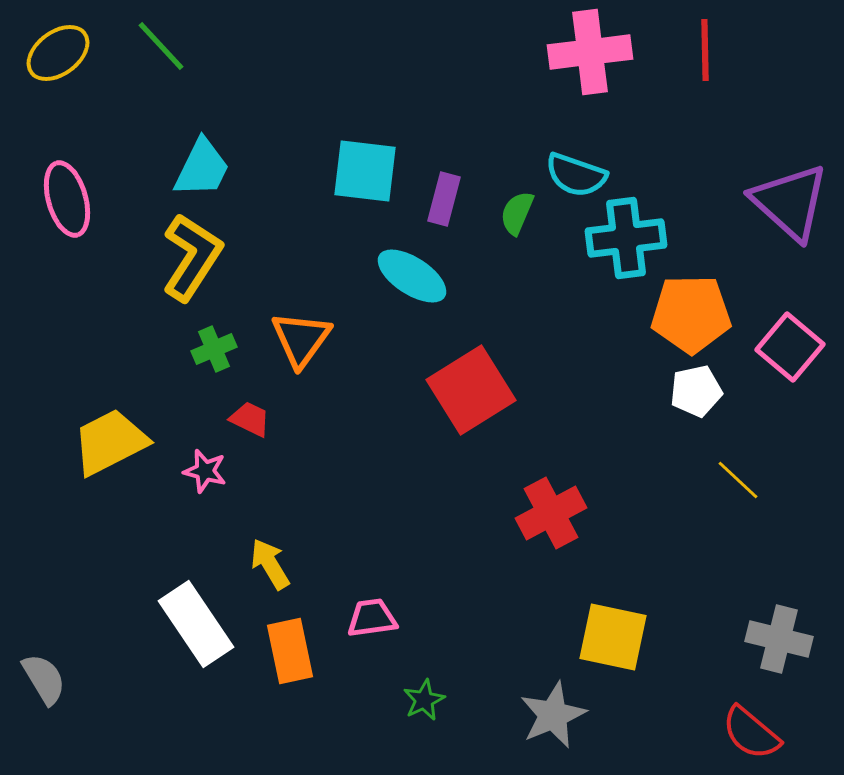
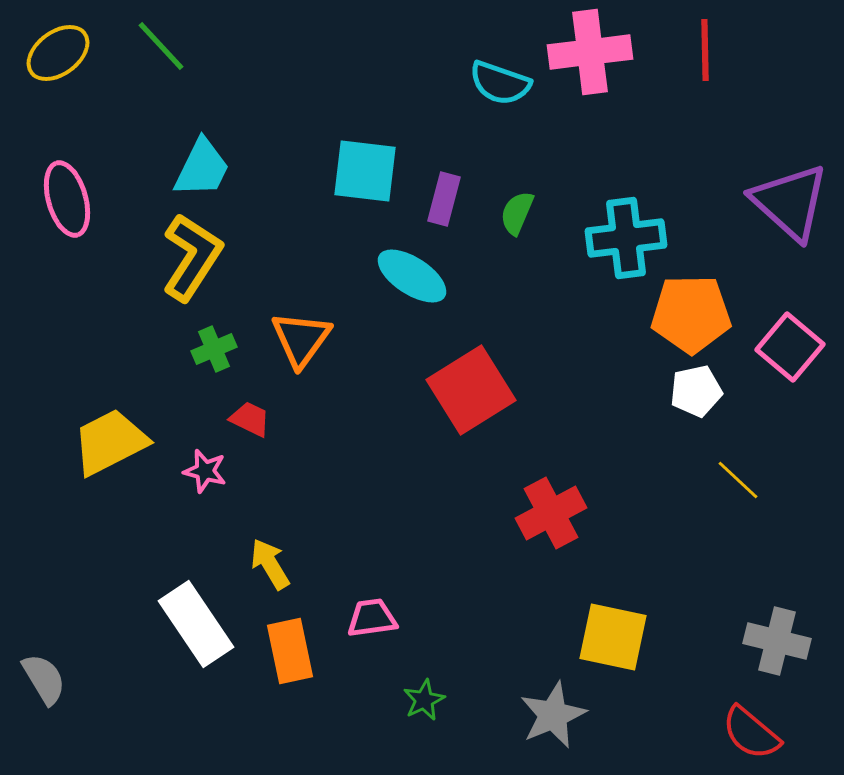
cyan semicircle: moved 76 px left, 92 px up
gray cross: moved 2 px left, 2 px down
